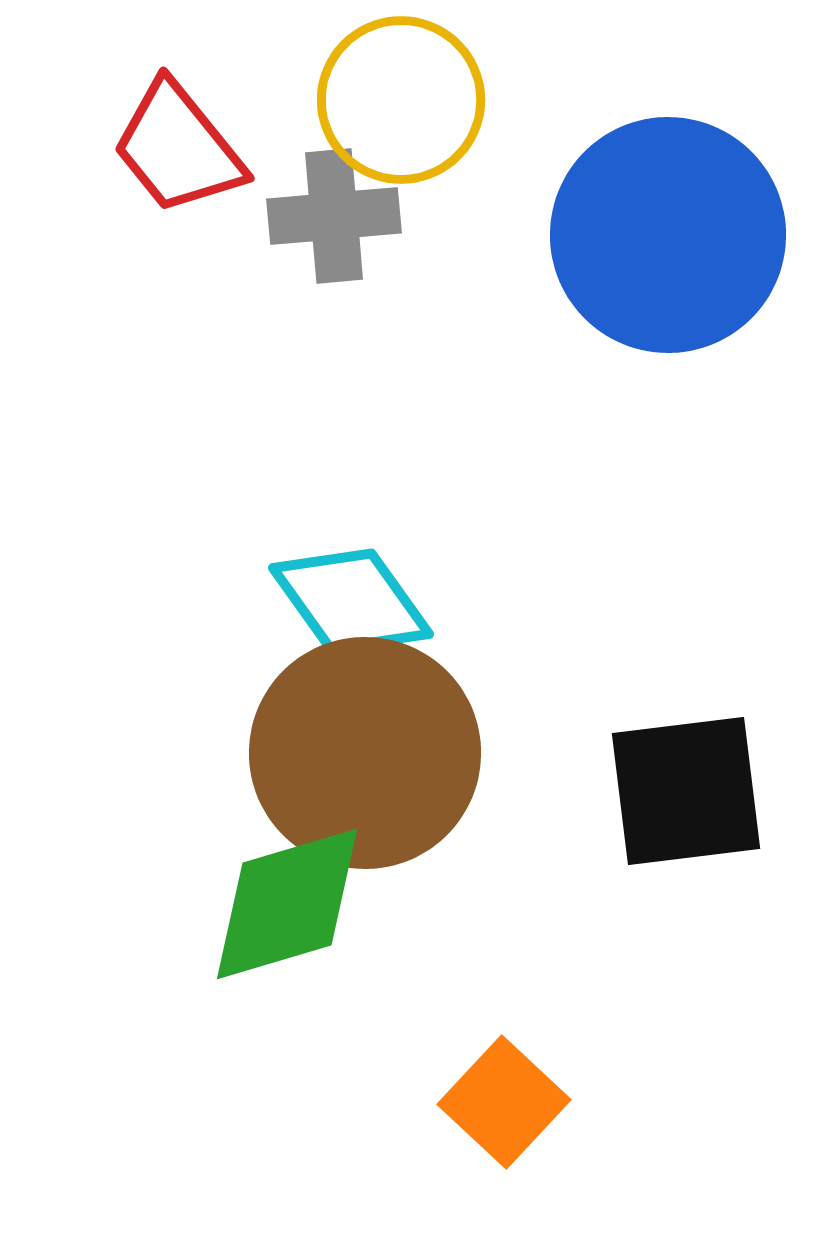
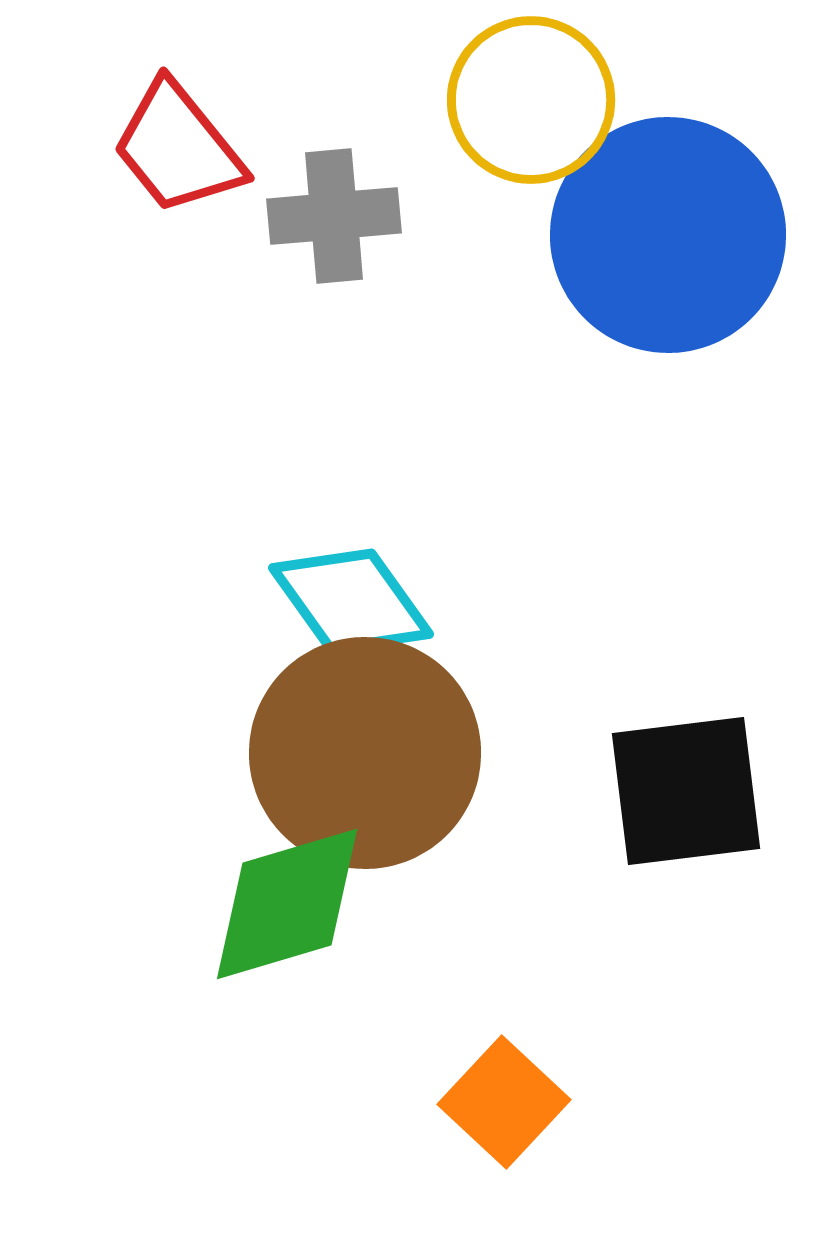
yellow circle: moved 130 px right
